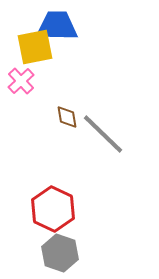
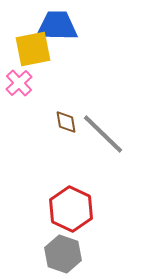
yellow square: moved 2 px left, 2 px down
pink cross: moved 2 px left, 2 px down
brown diamond: moved 1 px left, 5 px down
red hexagon: moved 18 px right
gray hexagon: moved 3 px right, 1 px down
